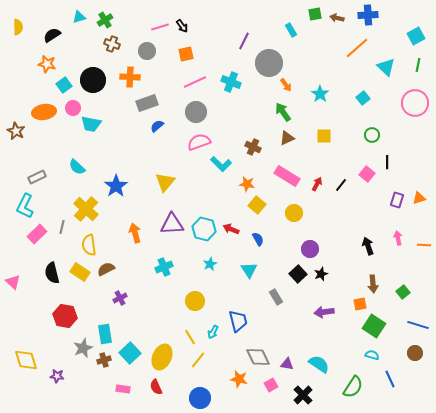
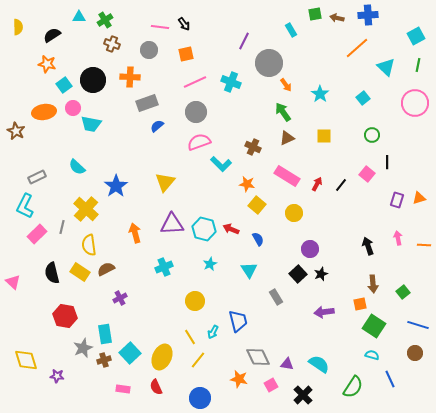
cyan triangle at (79, 17): rotated 16 degrees clockwise
black arrow at (182, 26): moved 2 px right, 2 px up
pink line at (160, 27): rotated 24 degrees clockwise
gray circle at (147, 51): moved 2 px right, 1 px up
